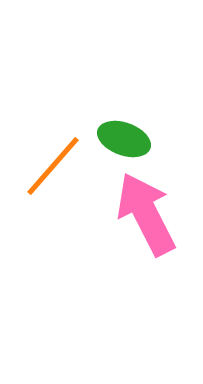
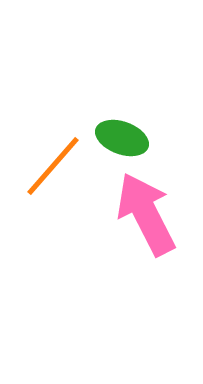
green ellipse: moved 2 px left, 1 px up
